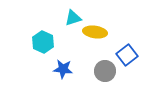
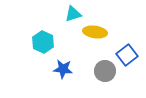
cyan triangle: moved 4 px up
